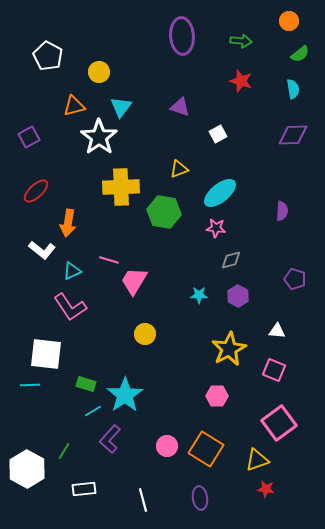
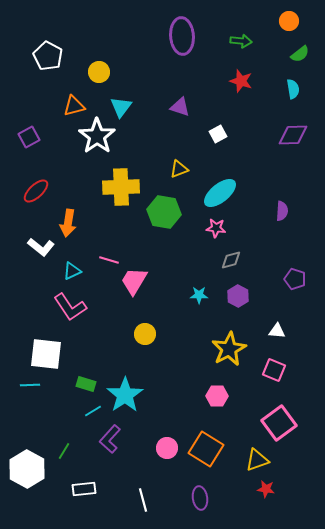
white star at (99, 137): moved 2 px left, 1 px up
white L-shape at (42, 250): moved 1 px left, 3 px up
pink circle at (167, 446): moved 2 px down
